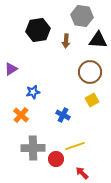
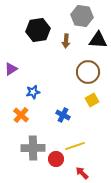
brown circle: moved 2 px left
